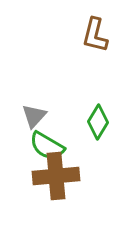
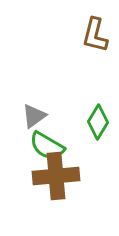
gray triangle: rotated 12 degrees clockwise
